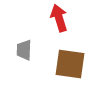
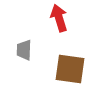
brown square: moved 5 px down
